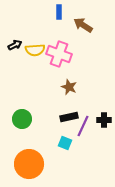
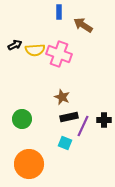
brown star: moved 7 px left, 10 px down
